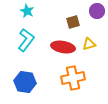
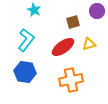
cyan star: moved 7 px right, 1 px up
red ellipse: rotated 45 degrees counterclockwise
orange cross: moved 2 px left, 2 px down
blue hexagon: moved 10 px up
